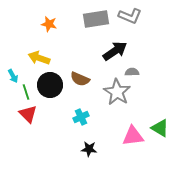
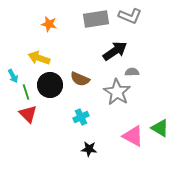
pink triangle: rotated 35 degrees clockwise
